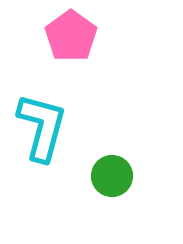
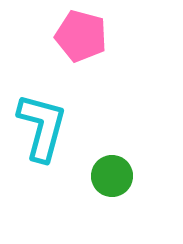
pink pentagon: moved 10 px right; rotated 21 degrees counterclockwise
